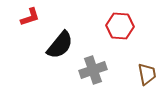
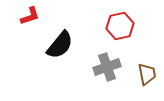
red L-shape: moved 1 px up
red hexagon: rotated 16 degrees counterclockwise
gray cross: moved 14 px right, 3 px up
